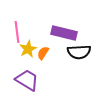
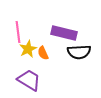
pink line: moved 1 px right
orange semicircle: rotated 56 degrees counterclockwise
purple trapezoid: moved 2 px right
